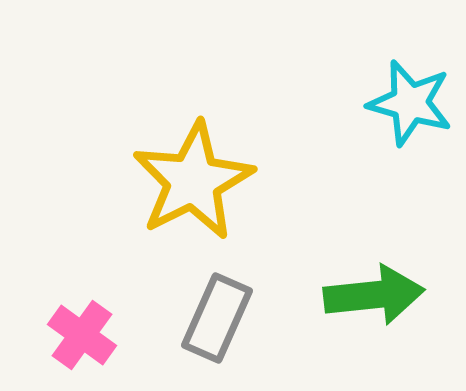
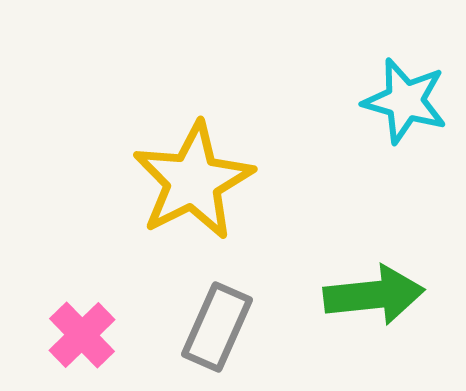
cyan star: moved 5 px left, 2 px up
gray rectangle: moved 9 px down
pink cross: rotated 10 degrees clockwise
